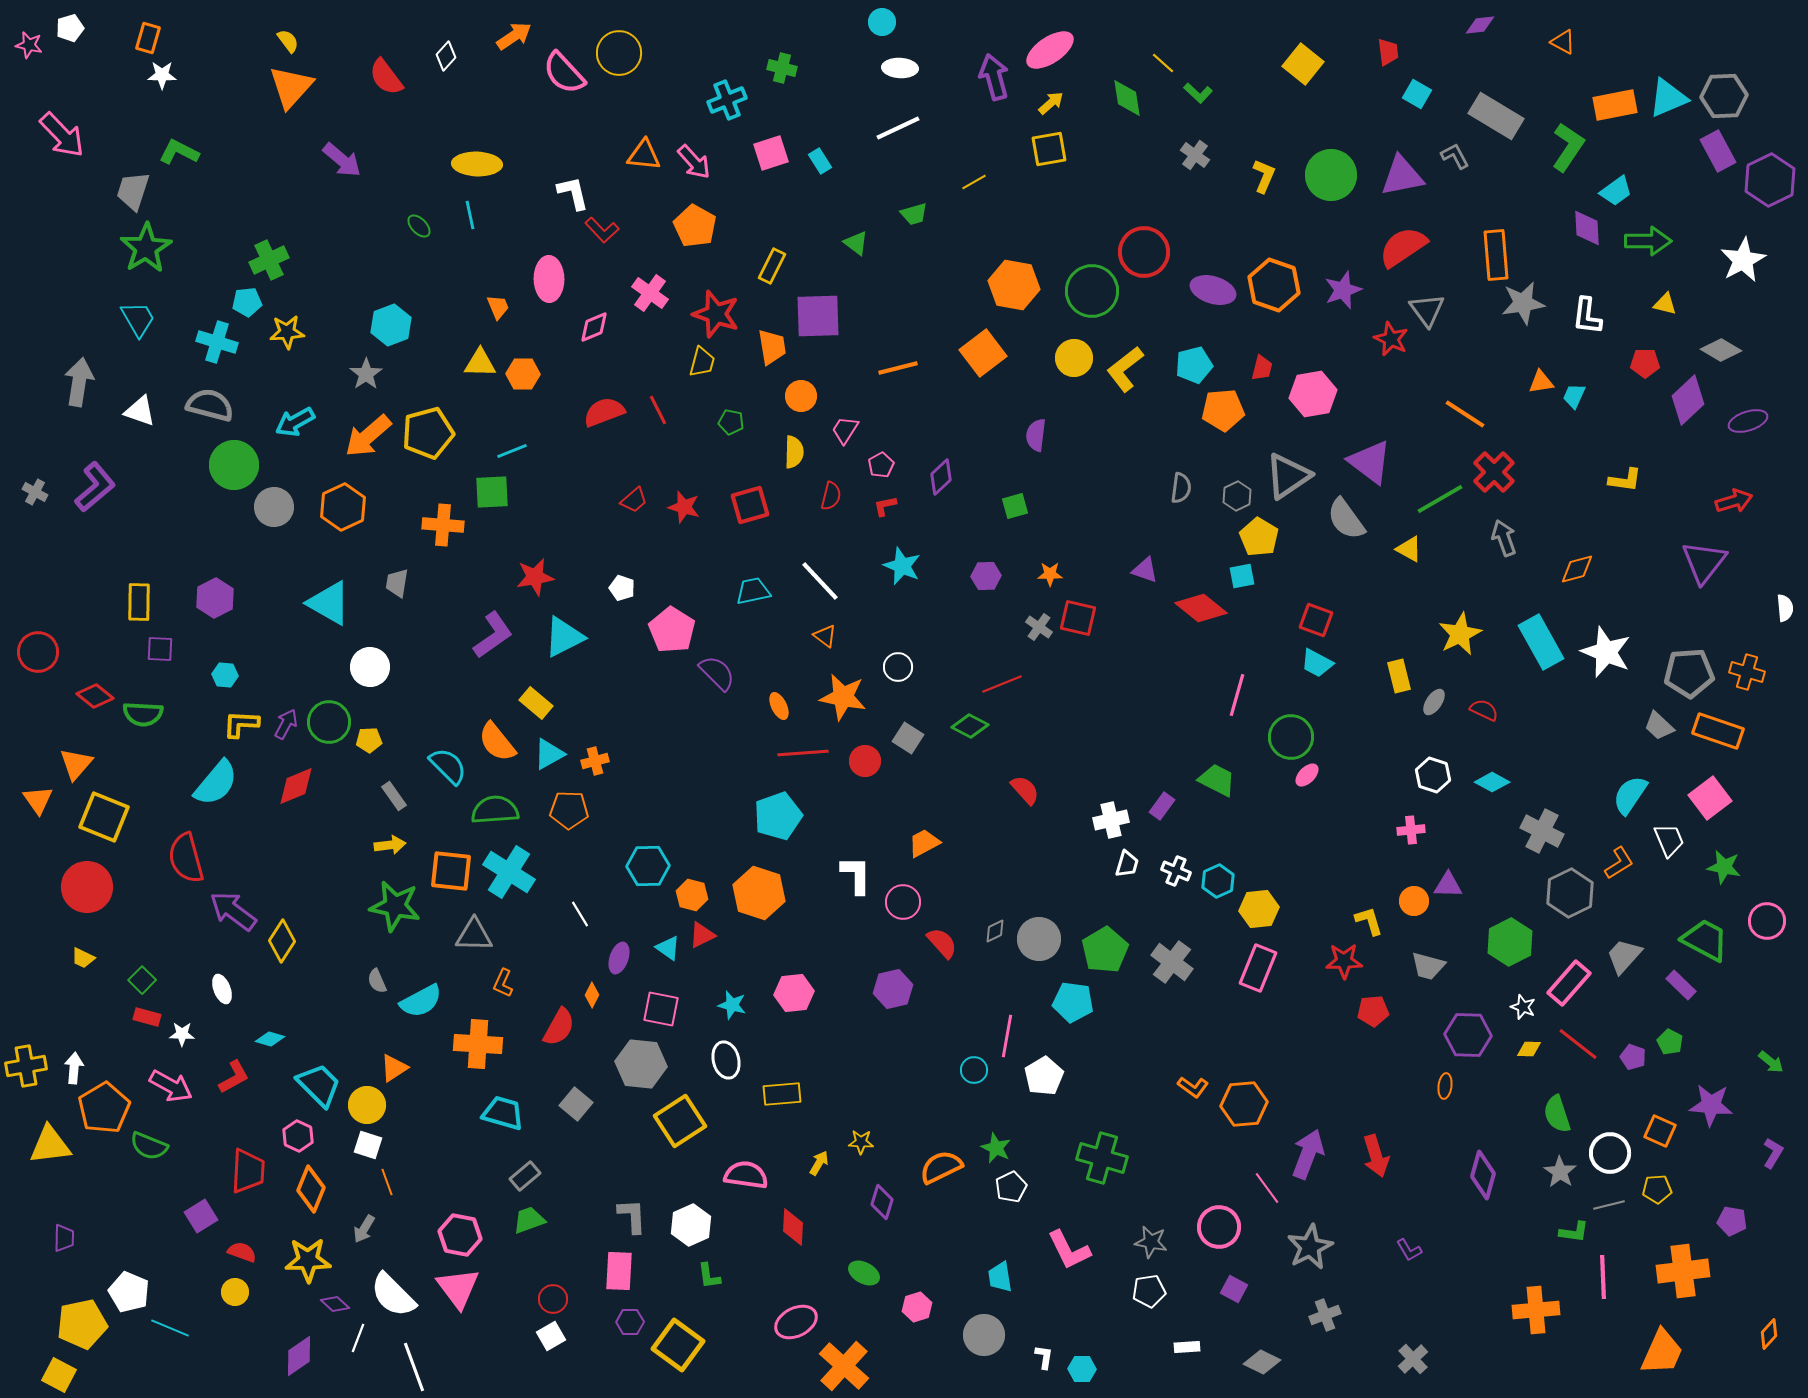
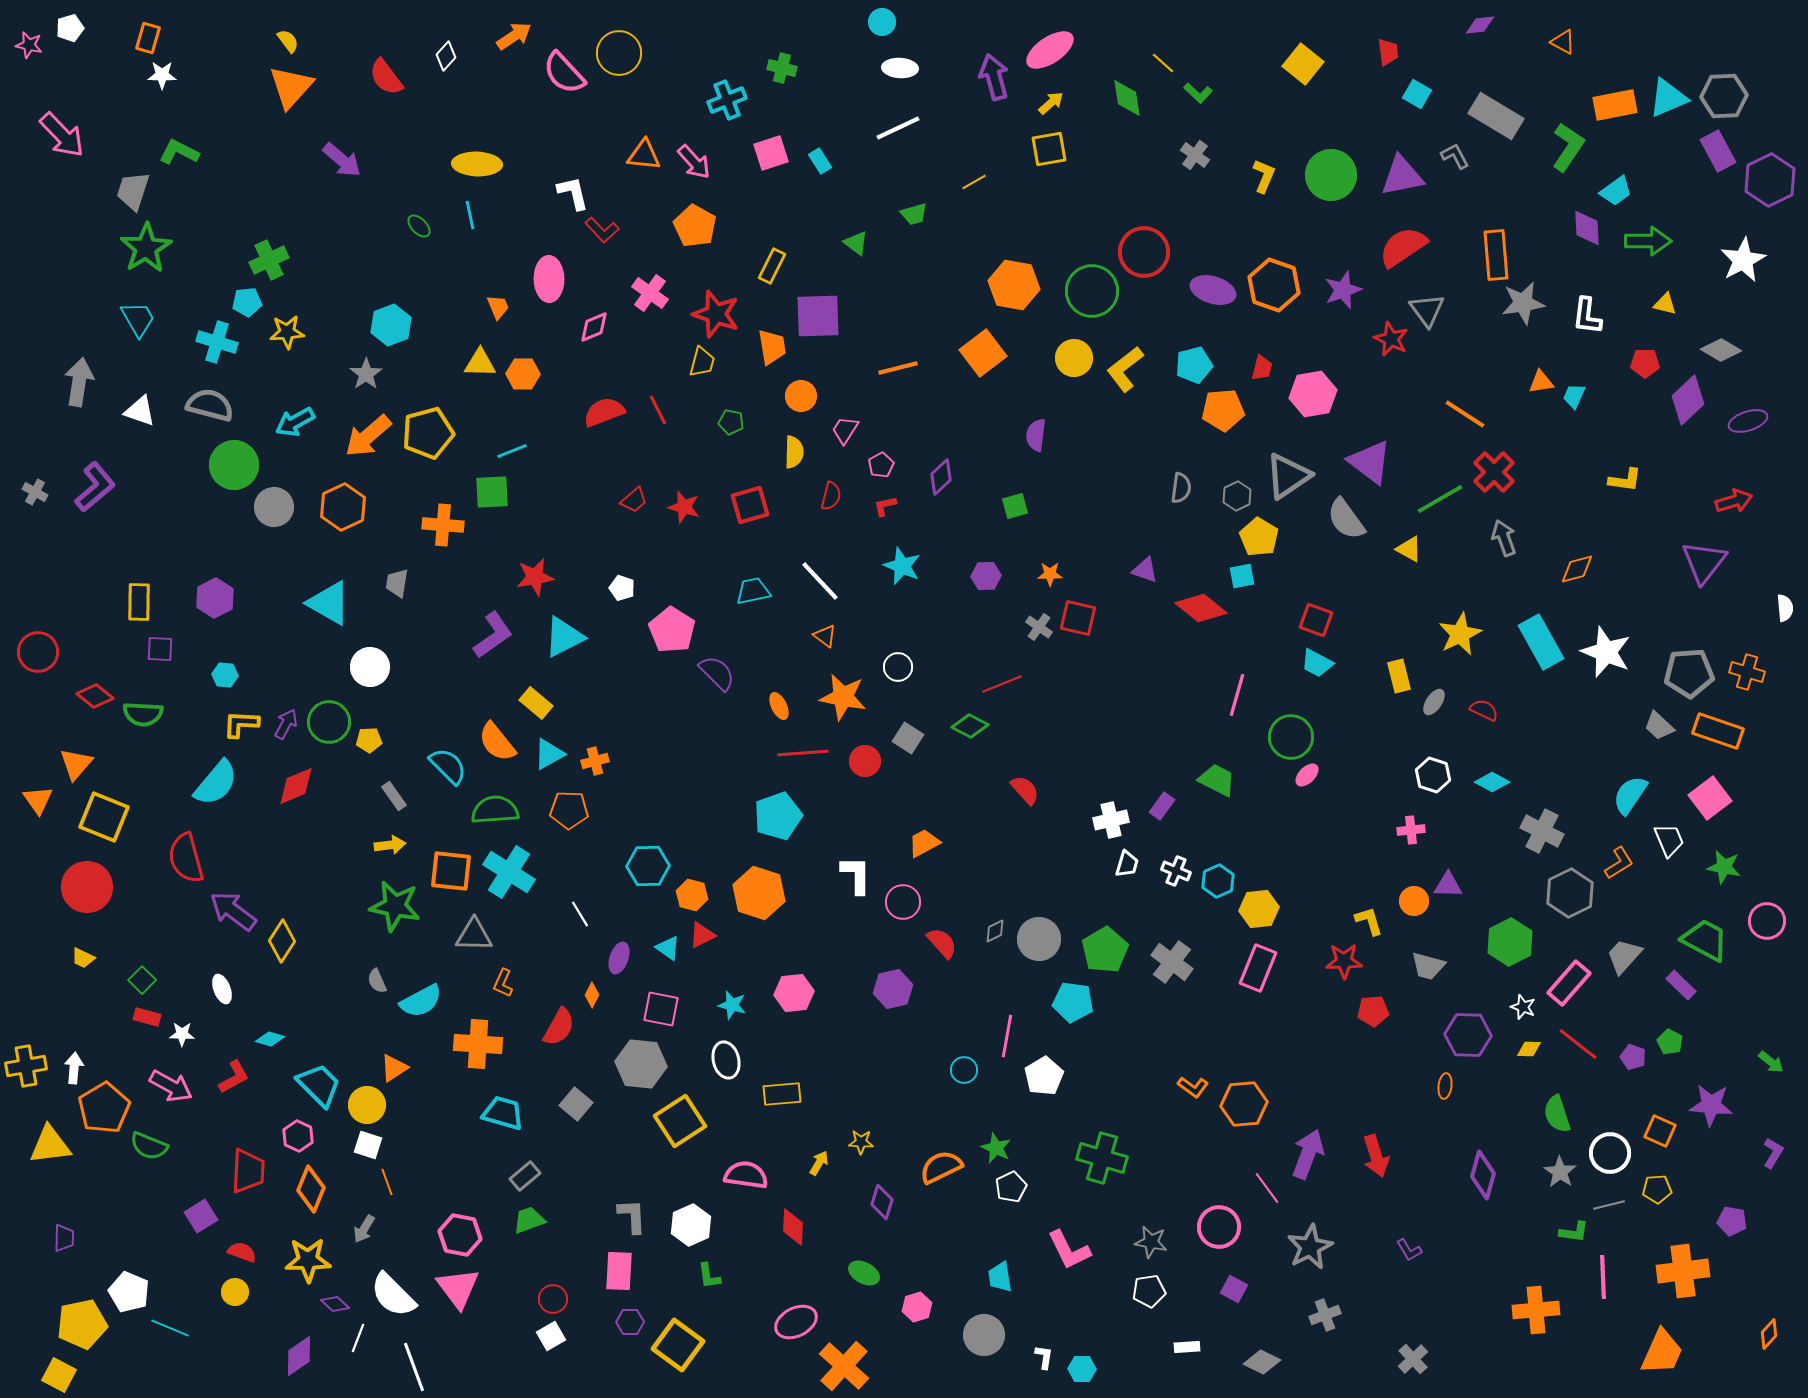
cyan circle at (974, 1070): moved 10 px left
